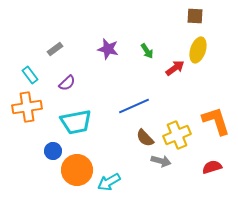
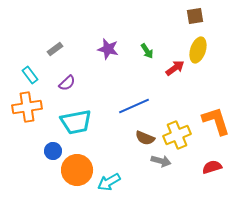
brown square: rotated 12 degrees counterclockwise
brown semicircle: rotated 24 degrees counterclockwise
